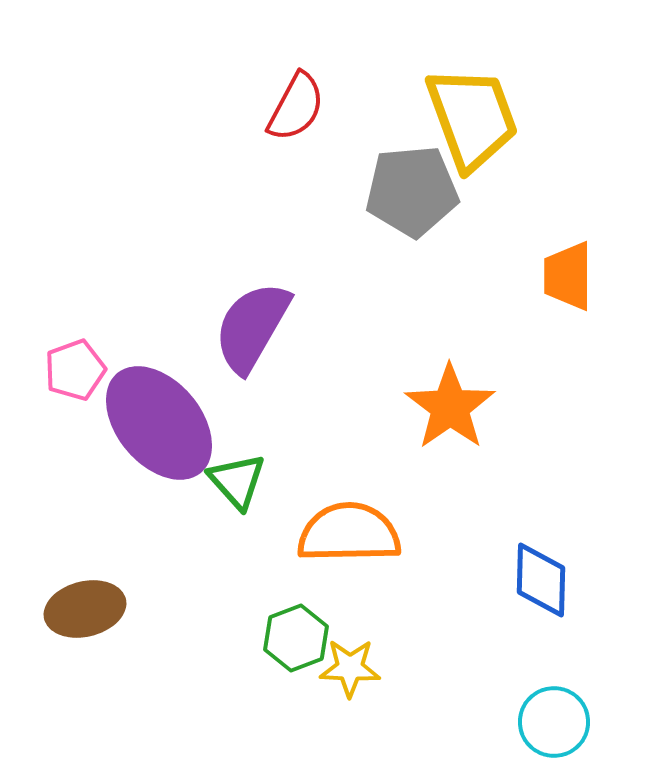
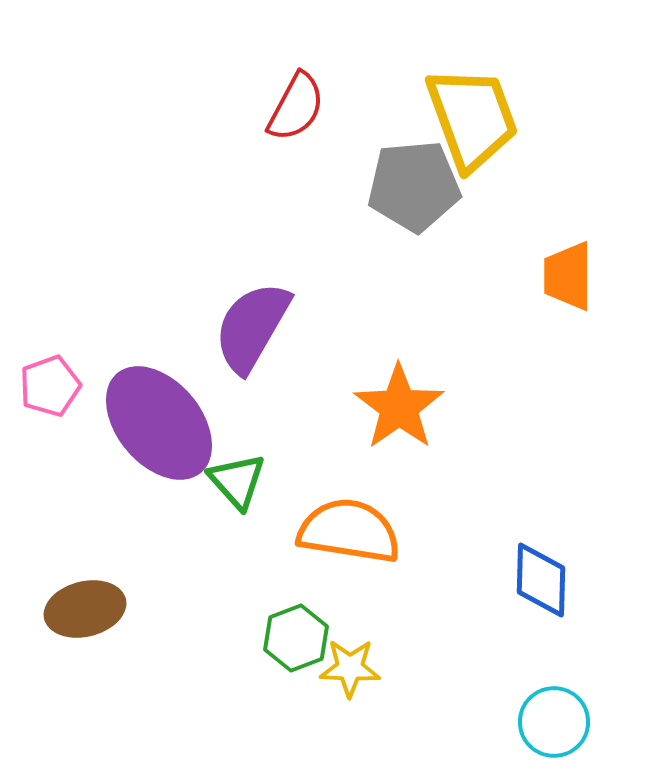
gray pentagon: moved 2 px right, 5 px up
pink pentagon: moved 25 px left, 16 px down
orange star: moved 51 px left
orange semicircle: moved 2 px up; rotated 10 degrees clockwise
